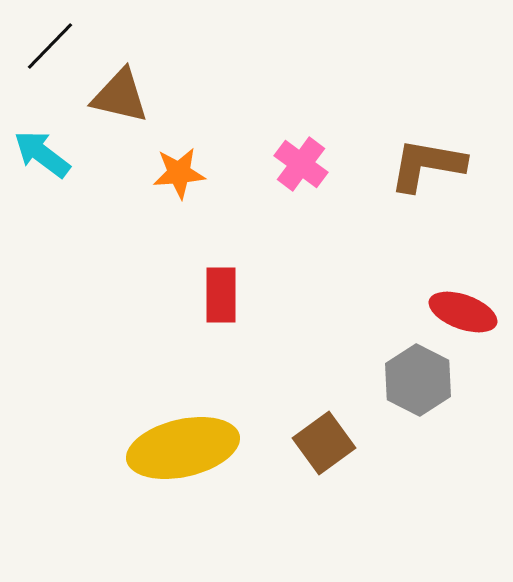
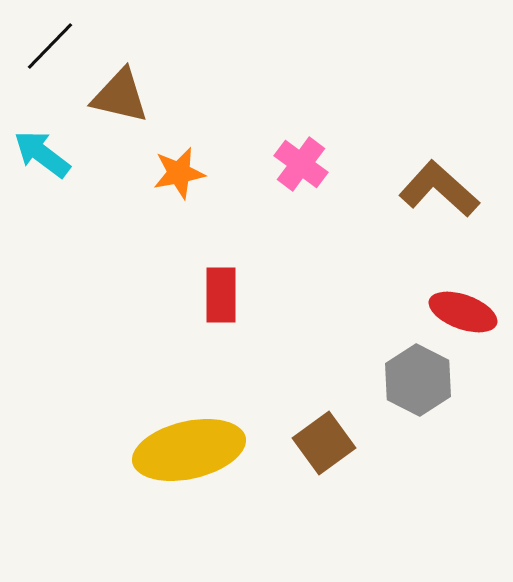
brown L-shape: moved 12 px right, 24 px down; rotated 32 degrees clockwise
orange star: rotated 6 degrees counterclockwise
yellow ellipse: moved 6 px right, 2 px down
